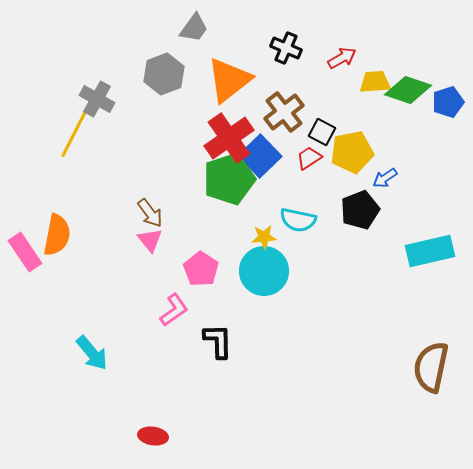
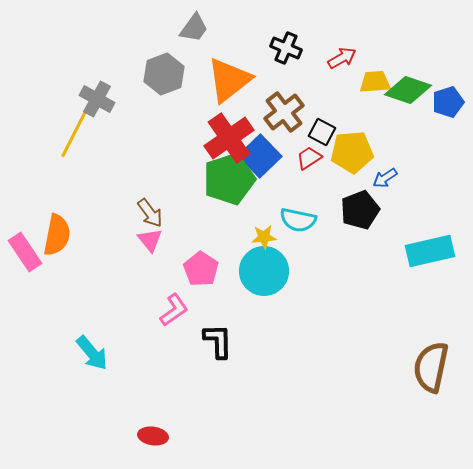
yellow pentagon: rotated 6 degrees clockwise
